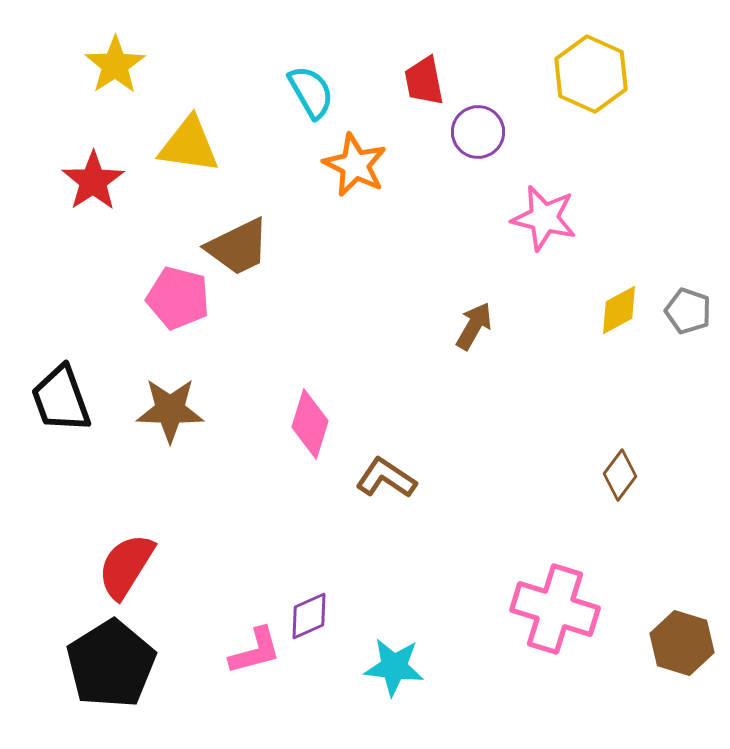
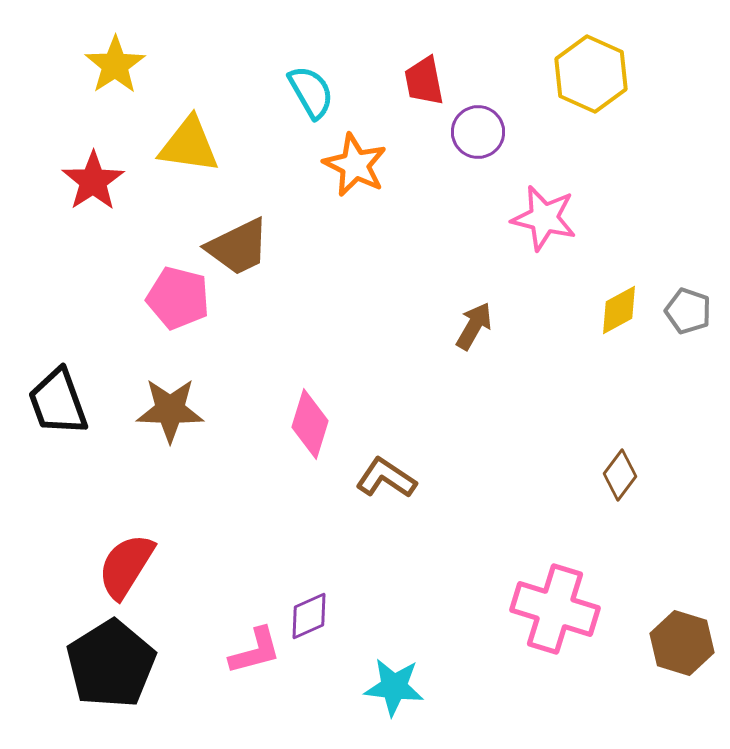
black trapezoid: moved 3 px left, 3 px down
cyan star: moved 20 px down
